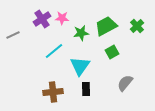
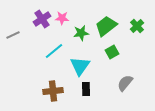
green trapezoid: rotated 10 degrees counterclockwise
brown cross: moved 1 px up
